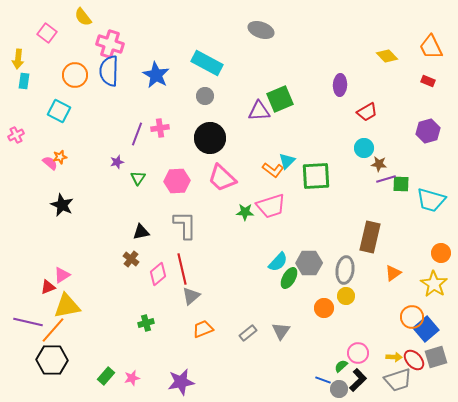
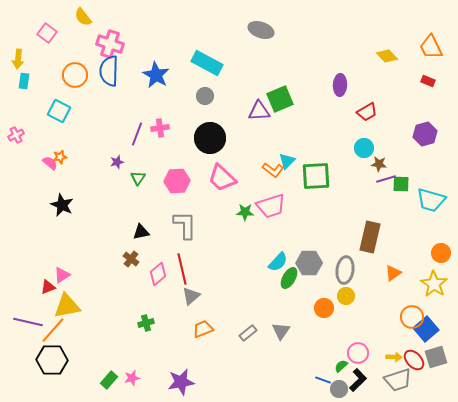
purple hexagon at (428, 131): moved 3 px left, 3 px down
green rectangle at (106, 376): moved 3 px right, 4 px down
